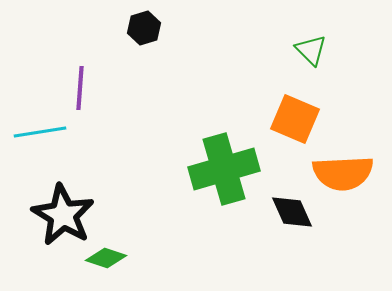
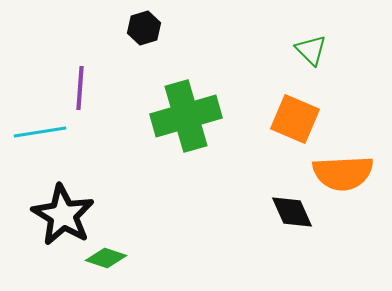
green cross: moved 38 px left, 53 px up
